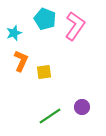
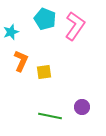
cyan star: moved 3 px left, 1 px up
green line: rotated 45 degrees clockwise
